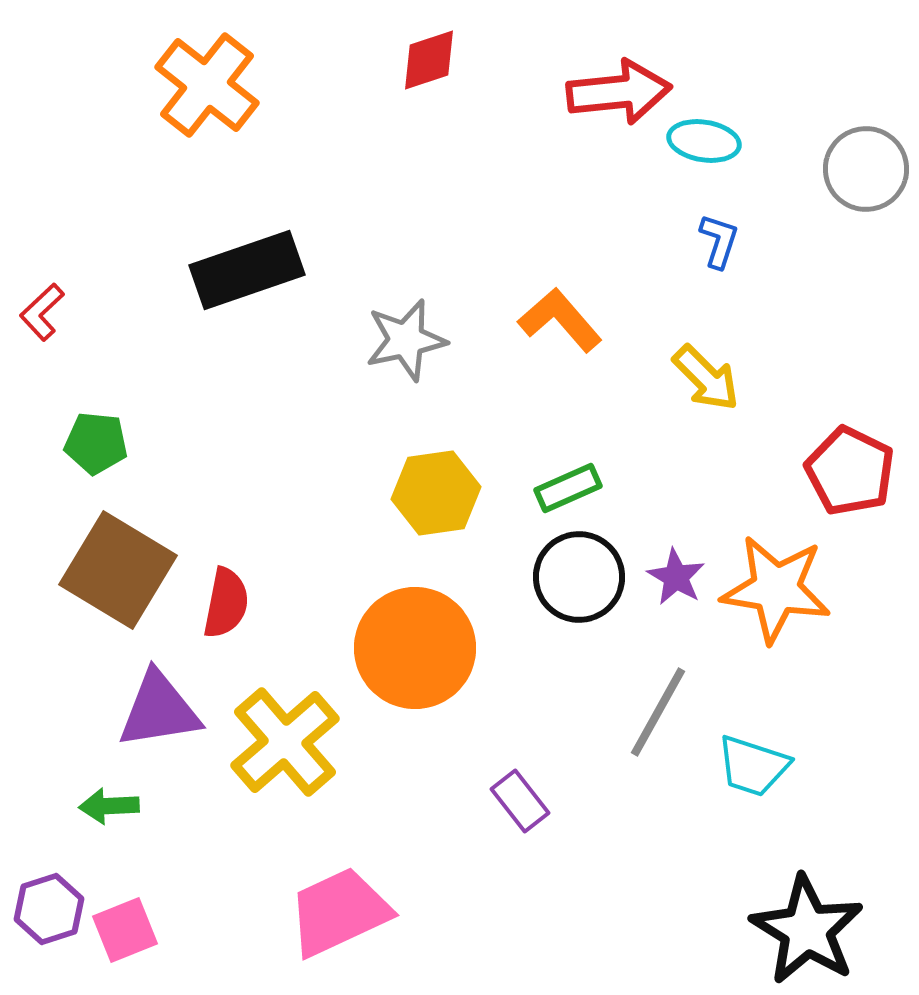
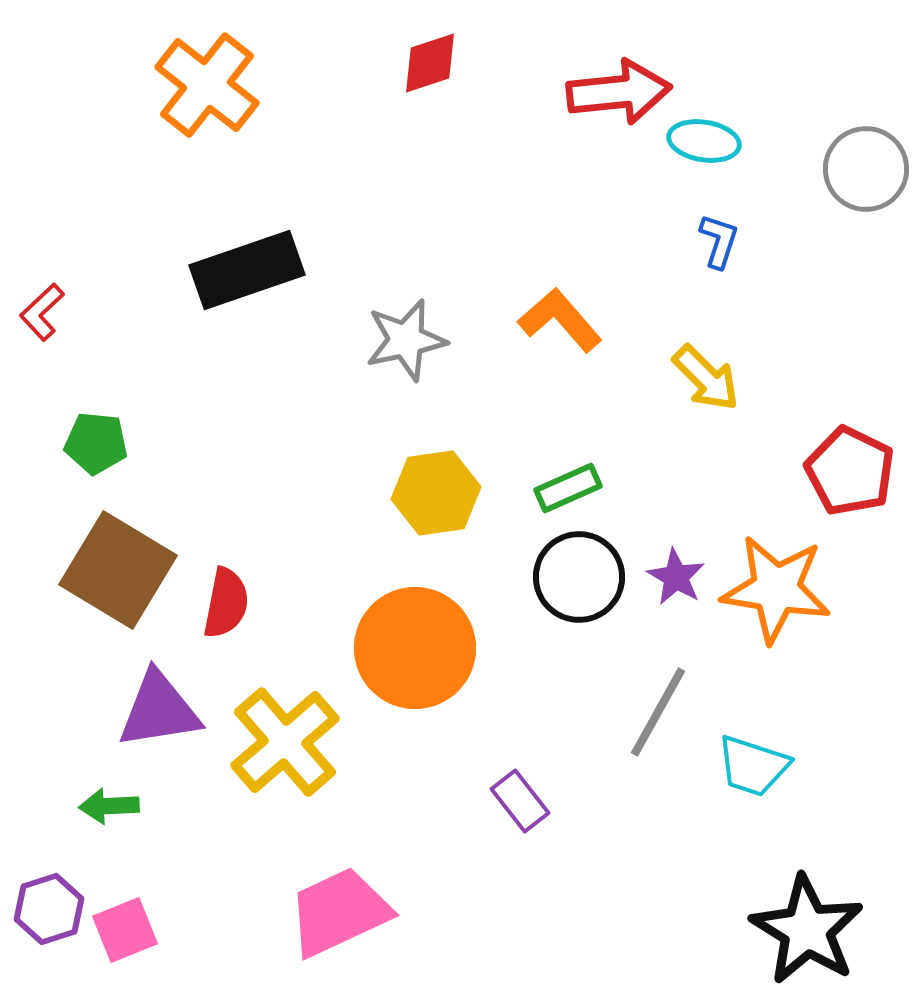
red diamond: moved 1 px right, 3 px down
